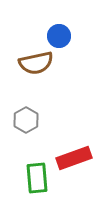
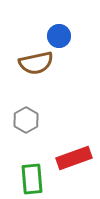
green rectangle: moved 5 px left, 1 px down
